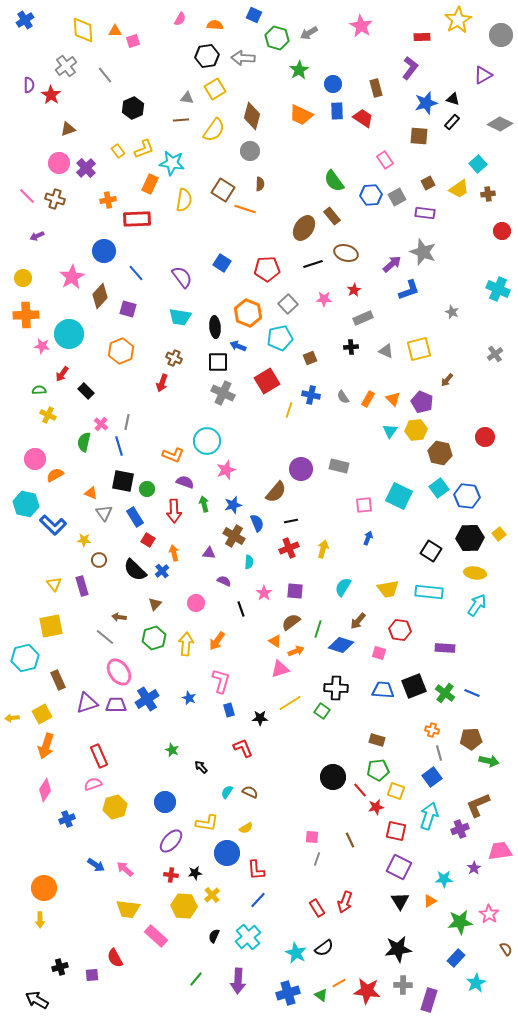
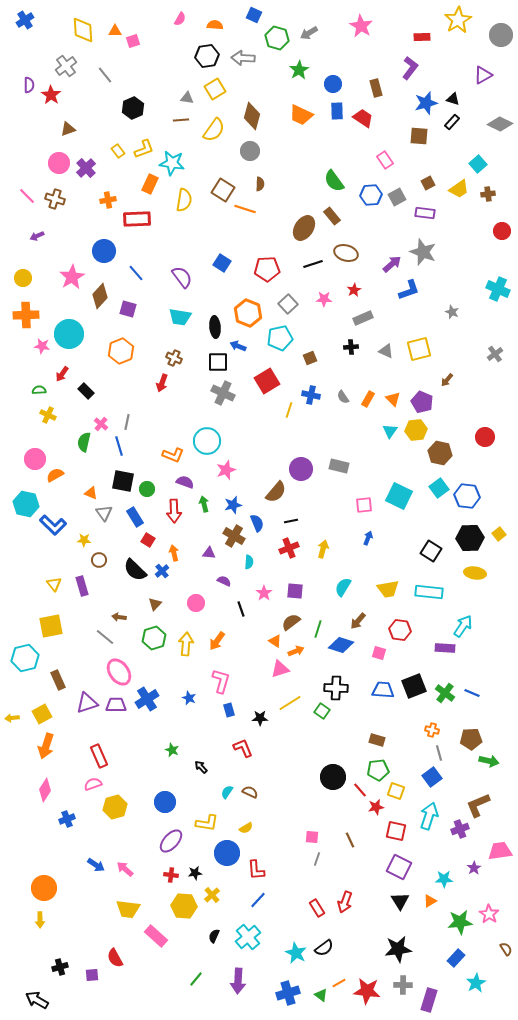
cyan arrow at (477, 605): moved 14 px left, 21 px down
